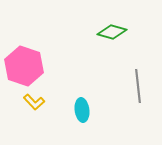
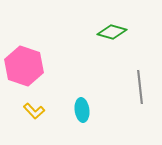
gray line: moved 2 px right, 1 px down
yellow L-shape: moved 9 px down
